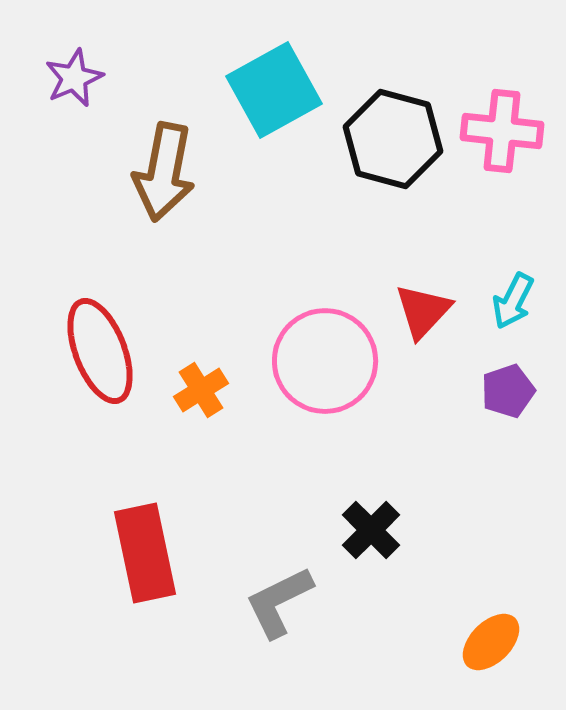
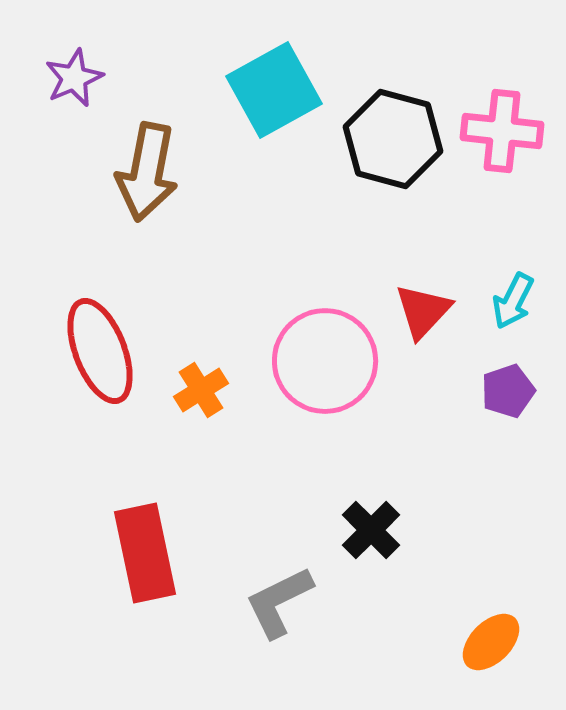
brown arrow: moved 17 px left
